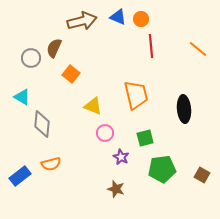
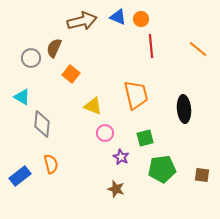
orange semicircle: rotated 90 degrees counterclockwise
brown square: rotated 21 degrees counterclockwise
